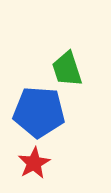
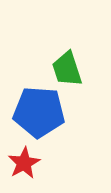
red star: moved 10 px left
